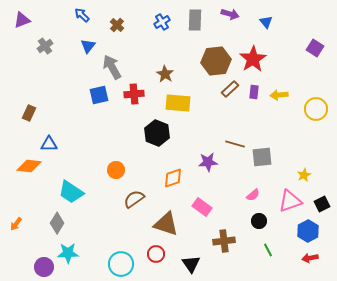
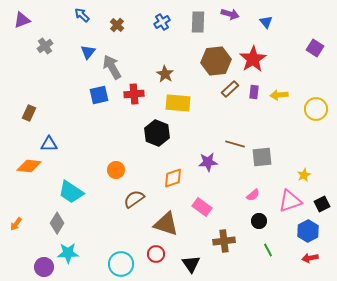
gray rectangle at (195, 20): moved 3 px right, 2 px down
blue triangle at (88, 46): moved 6 px down
